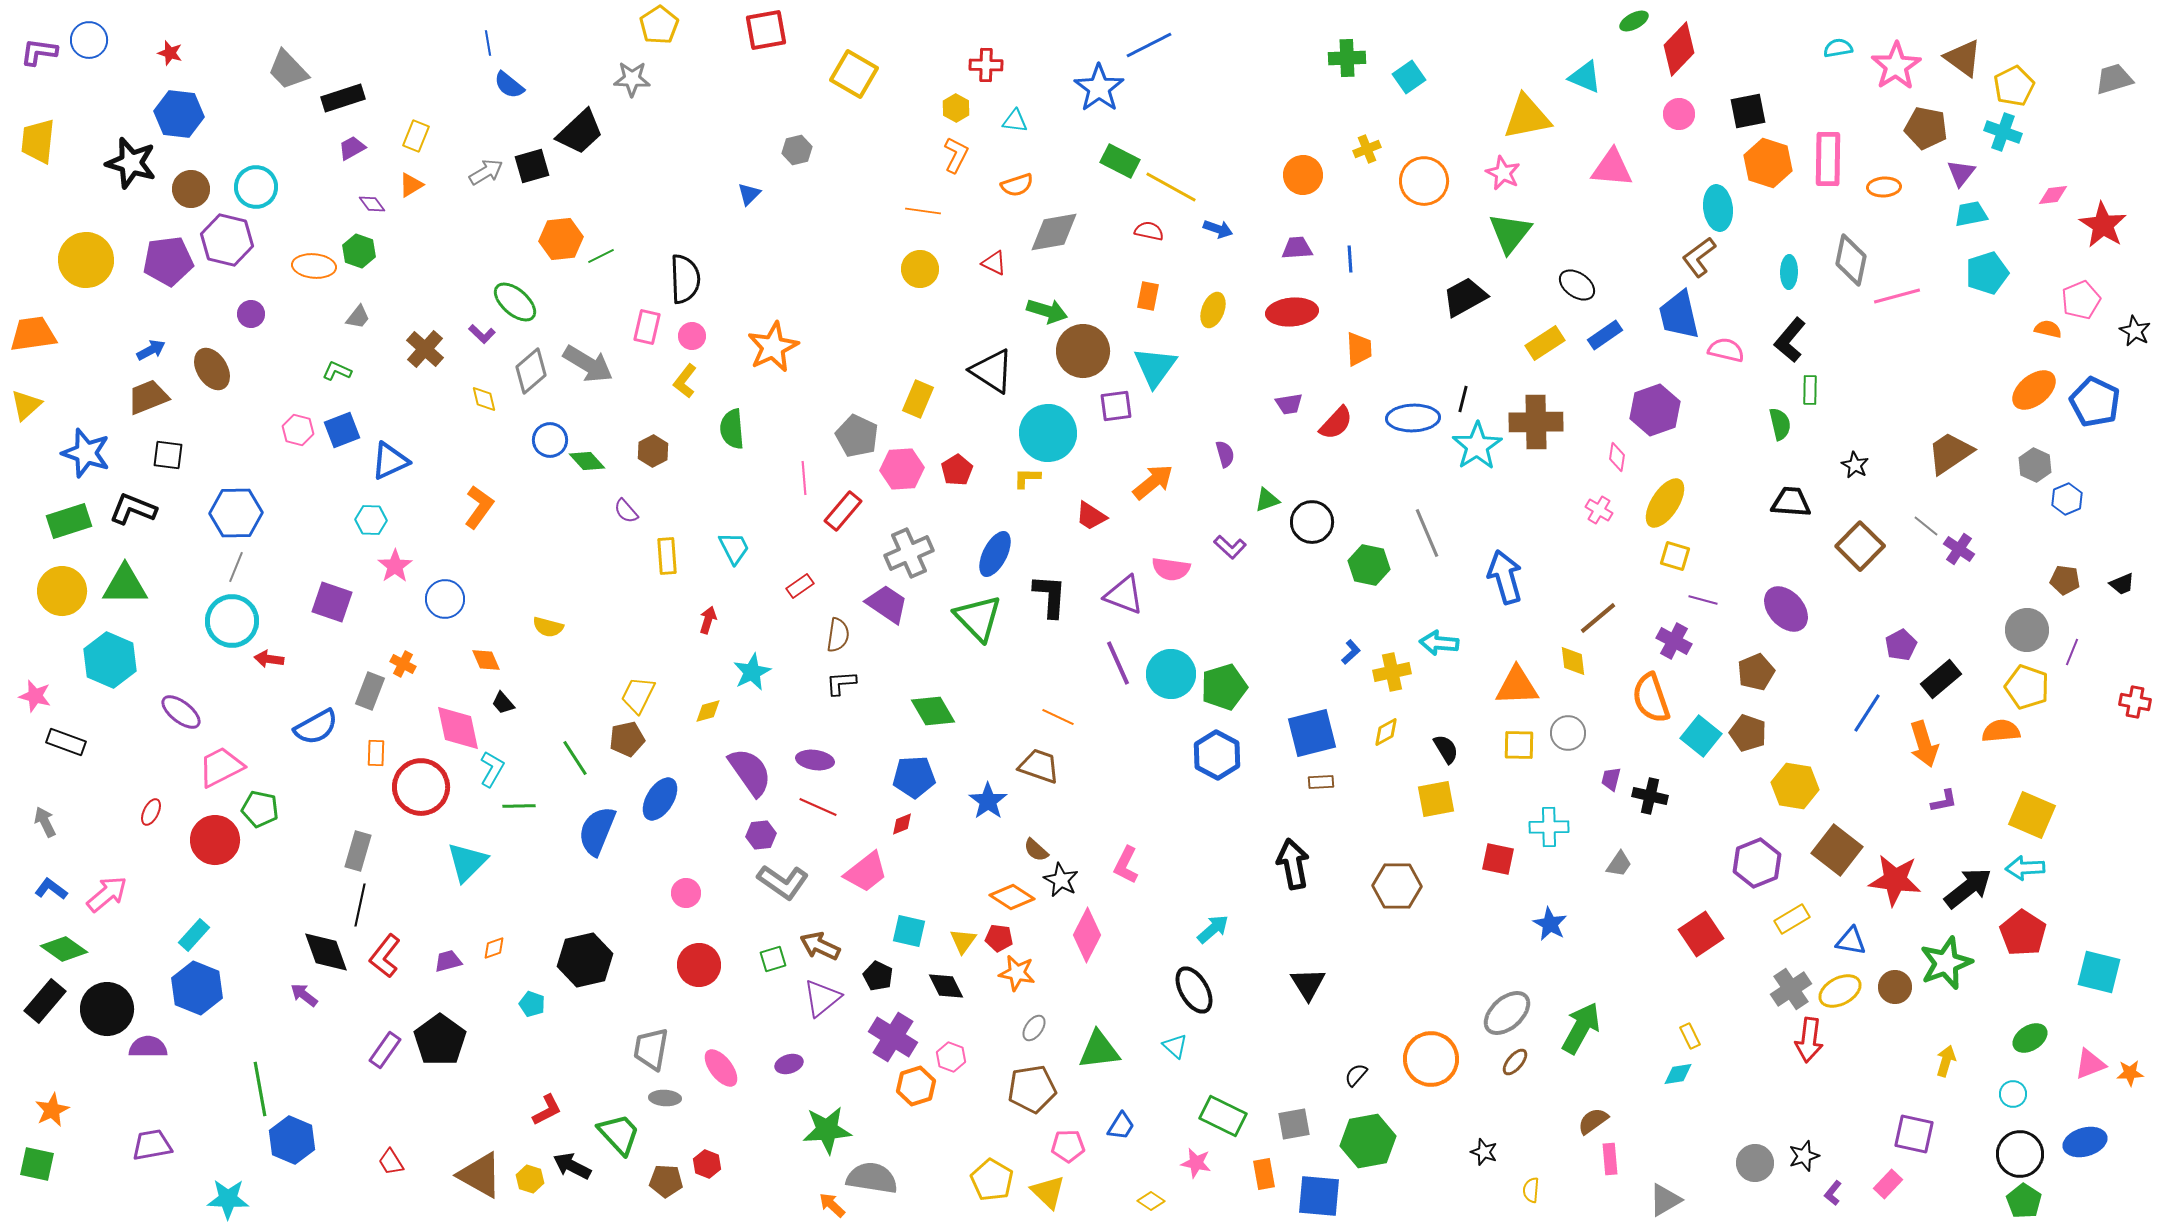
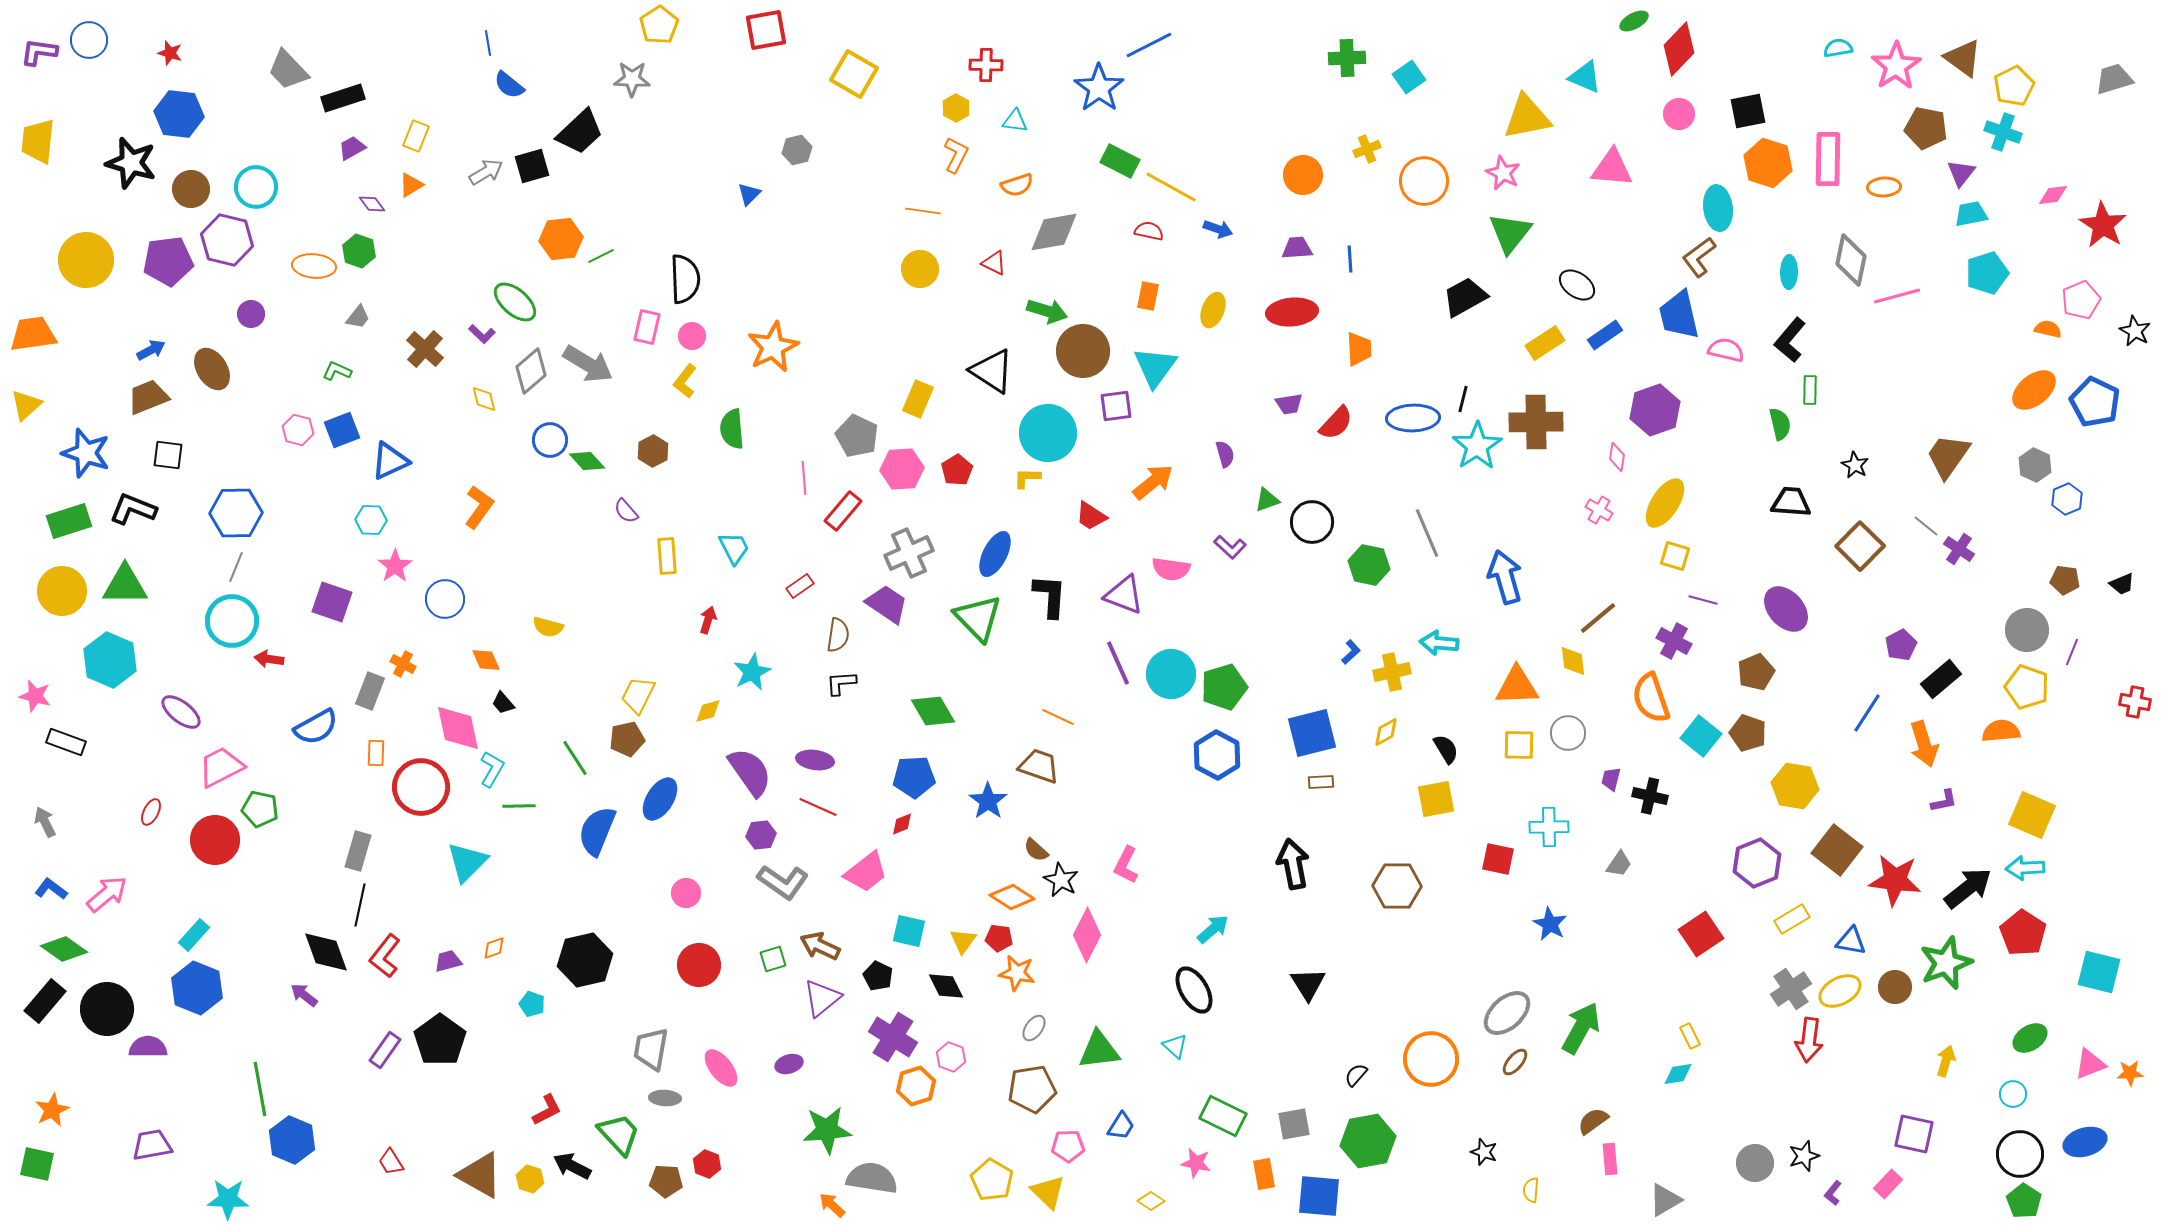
brown trapezoid at (1950, 453): moved 2 px left, 3 px down; rotated 21 degrees counterclockwise
